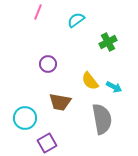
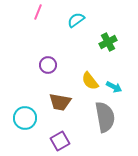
purple circle: moved 1 px down
gray semicircle: moved 3 px right, 2 px up
purple square: moved 13 px right, 2 px up
